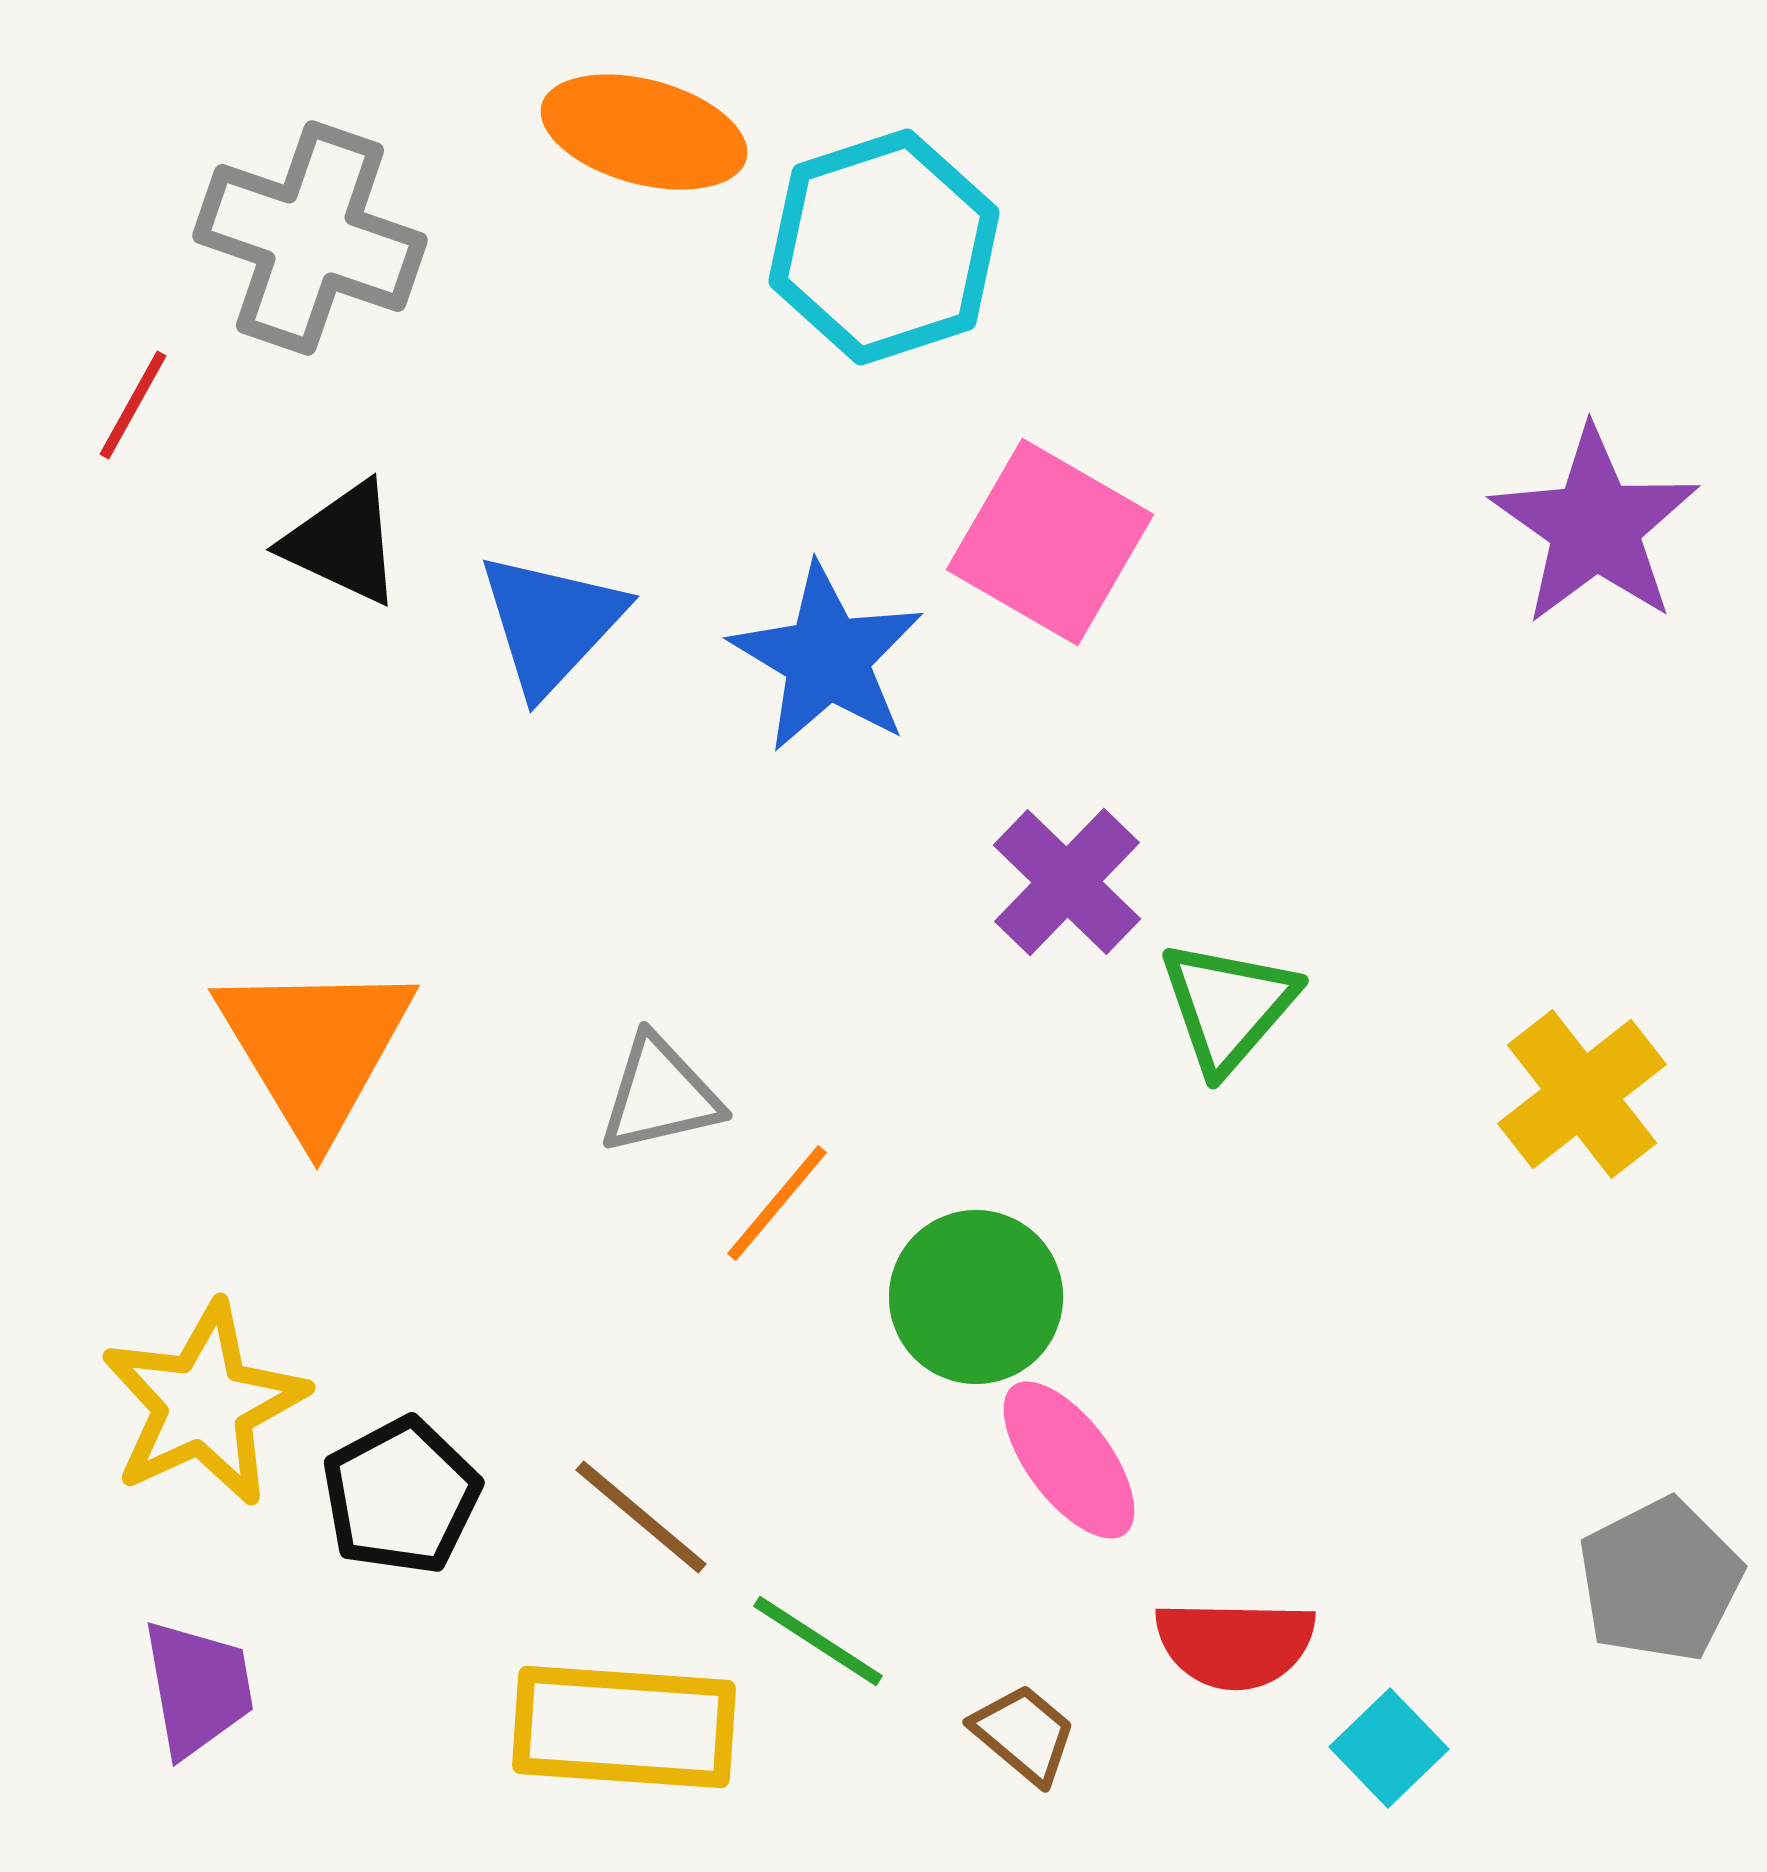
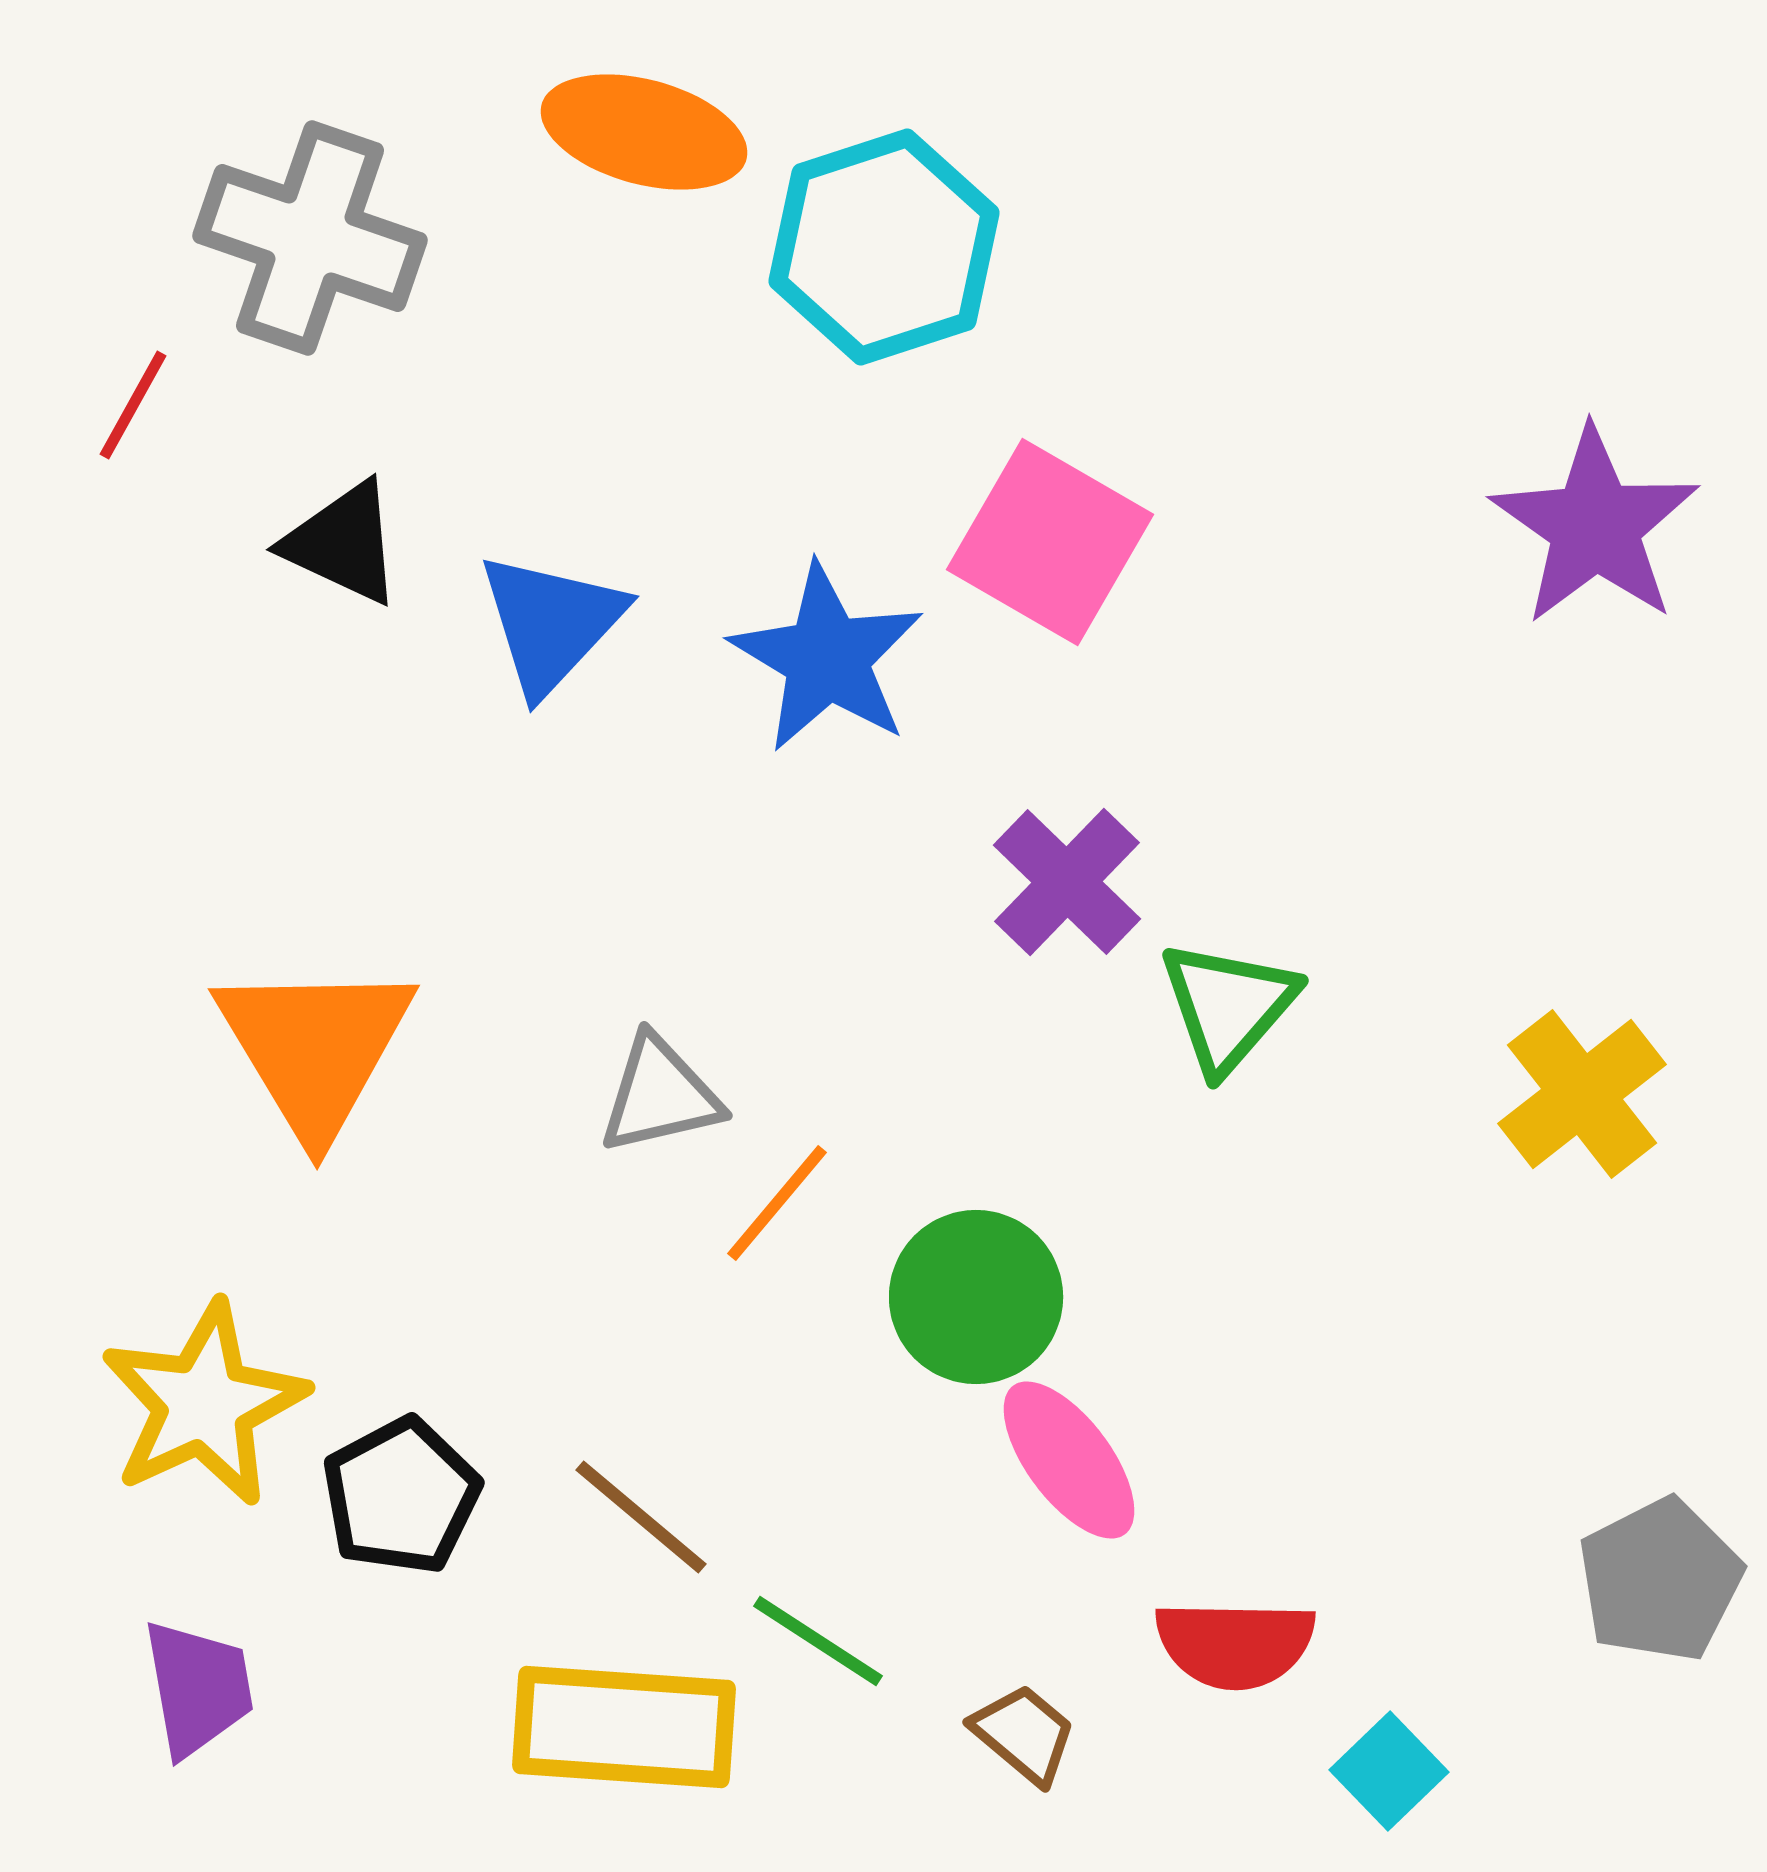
cyan square: moved 23 px down
